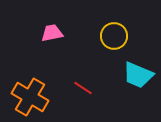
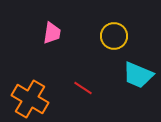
pink trapezoid: rotated 110 degrees clockwise
orange cross: moved 2 px down
